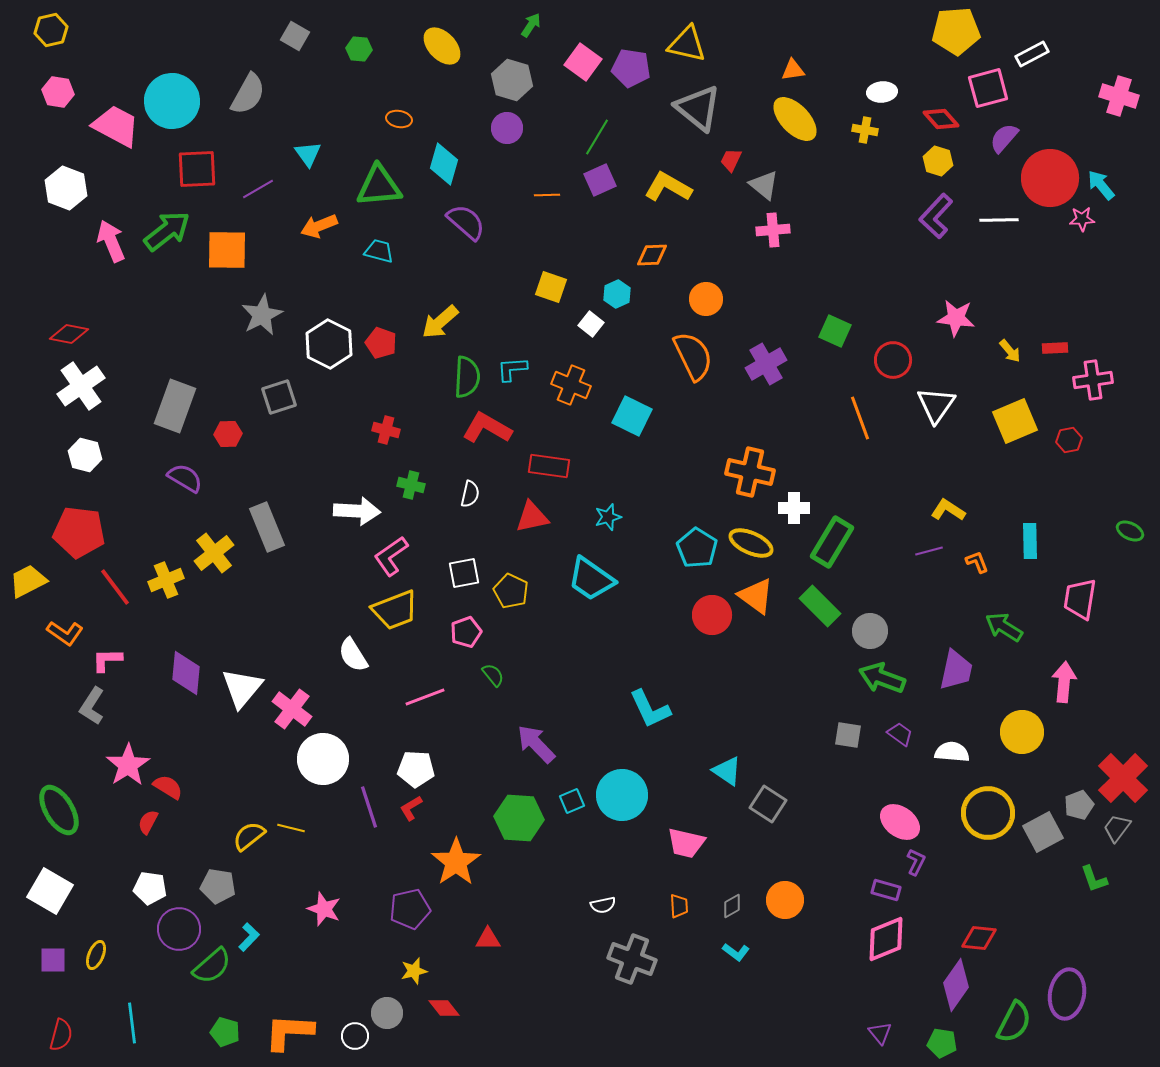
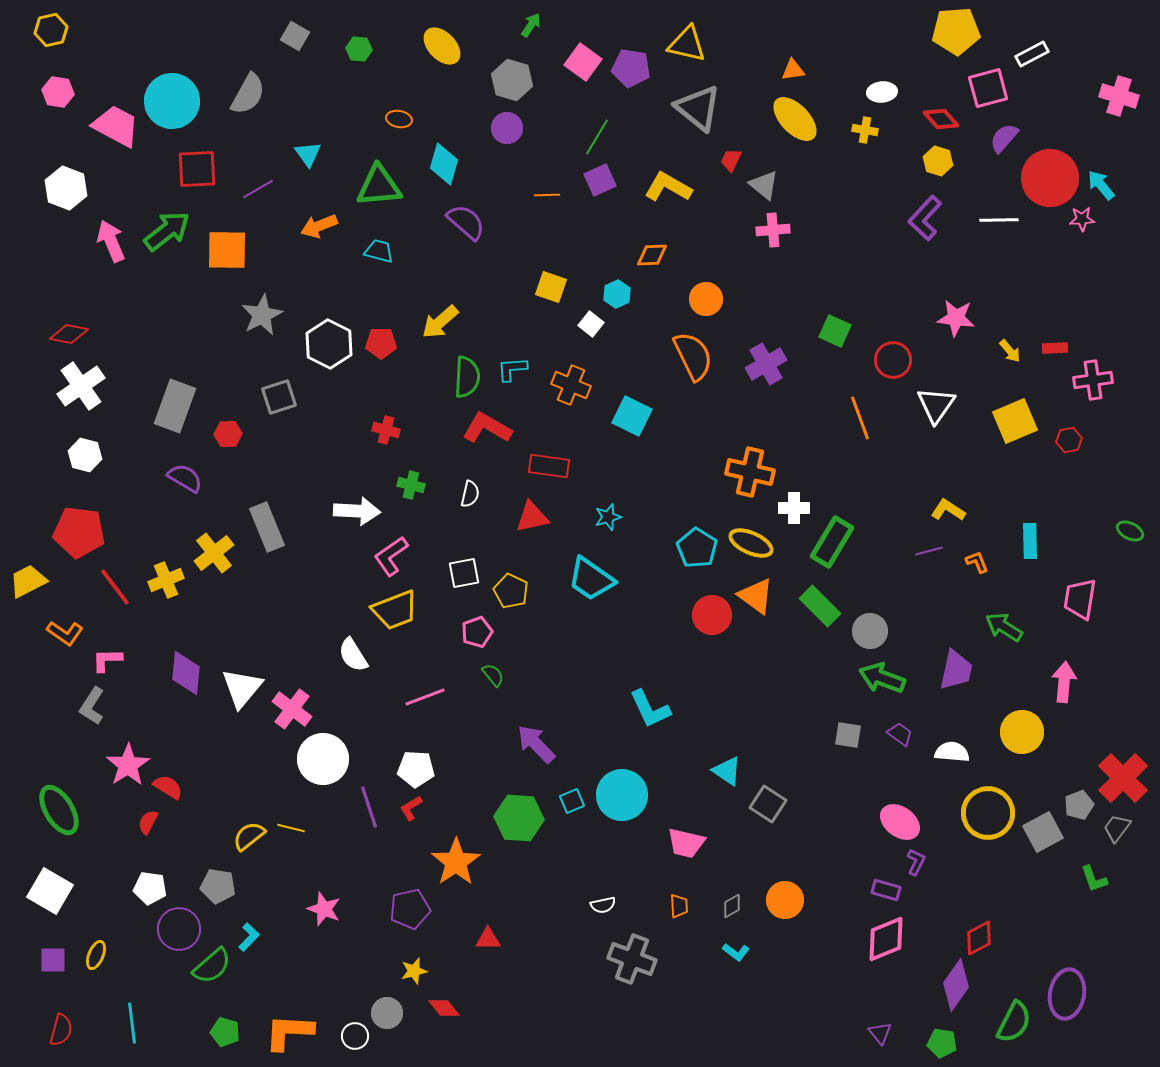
purple L-shape at (936, 216): moved 11 px left, 2 px down
red pentagon at (381, 343): rotated 20 degrees counterclockwise
pink pentagon at (466, 632): moved 11 px right
red diamond at (979, 938): rotated 33 degrees counterclockwise
red semicircle at (61, 1035): moved 5 px up
